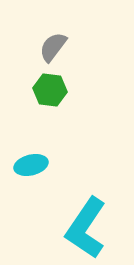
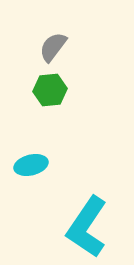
green hexagon: rotated 12 degrees counterclockwise
cyan L-shape: moved 1 px right, 1 px up
